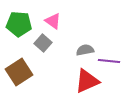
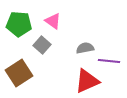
gray square: moved 1 px left, 2 px down
gray semicircle: moved 2 px up
brown square: moved 1 px down
